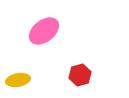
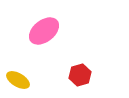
yellow ellipse: rotated 40 degrees clockwise
